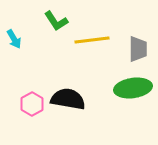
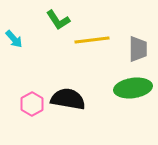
green L-shape: moved 2 px right, 1 px up
cyan arrow: rotated 12 degrees counterclockwise
